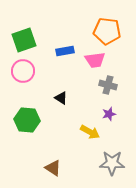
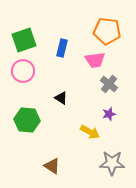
blue rectangle: moved 3 px left, 3 px up; rotated 66 degrees counterclockwise
gray cross: moved 1 px right, 1 px up; rotated 24 degrees clockwise
brown triangle: moved 1 px left, 2 px up
